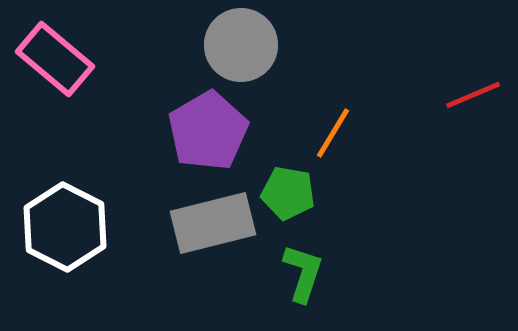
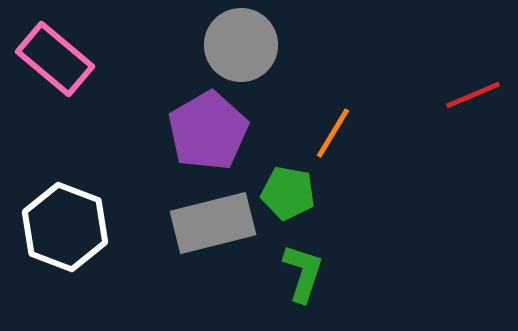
white hexagon: rotated 6 degrees counterclockwise
